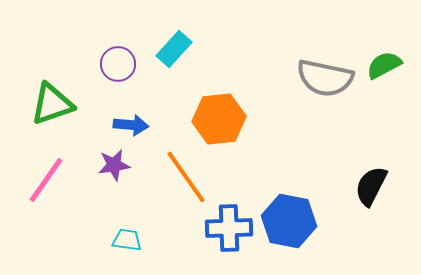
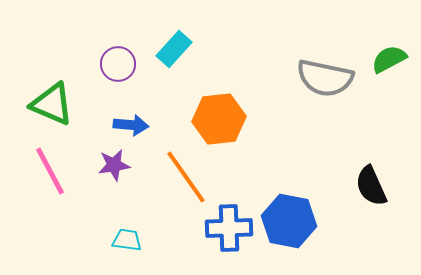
green semicircle: moved 5 px right, 6 px up
green triangle: rotated 42 degrees clockwise
pink line: moved 4 px right, 9 px up; rotated 63 degrees counterclockwise
black semicircle: rotated 51 degrees counterclockwise
